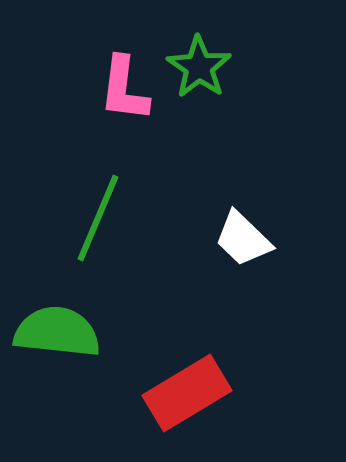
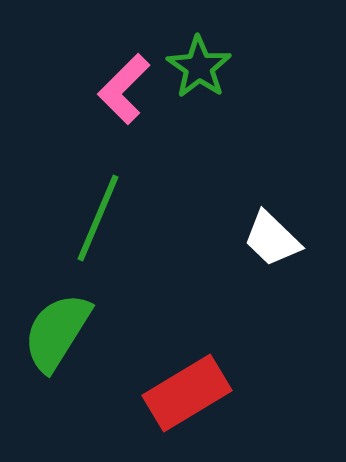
pink L-shape: rotated 38 degrees clockwise
white trapezoid: moved 29 px right
green semicircle: rotated 64 degrees counterclockwise
